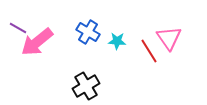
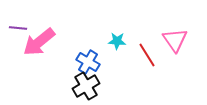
purple line: rotated 24 degrees counterclockwise
blue cross: moved 30 px down
pink triangle: moved 6 px right, 2 px down
pink arrow: moved 2 px right
red line: moved 2 px left, 4 px down
